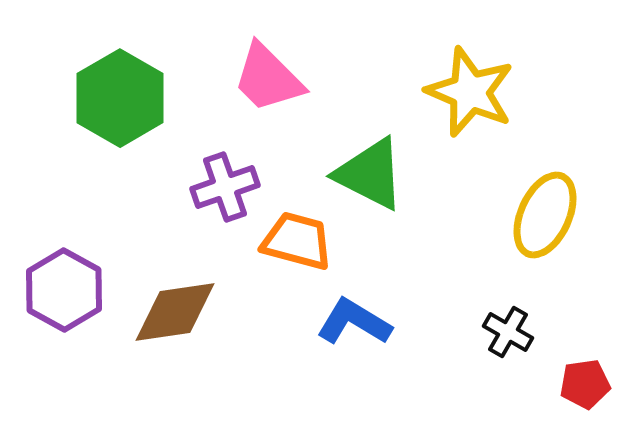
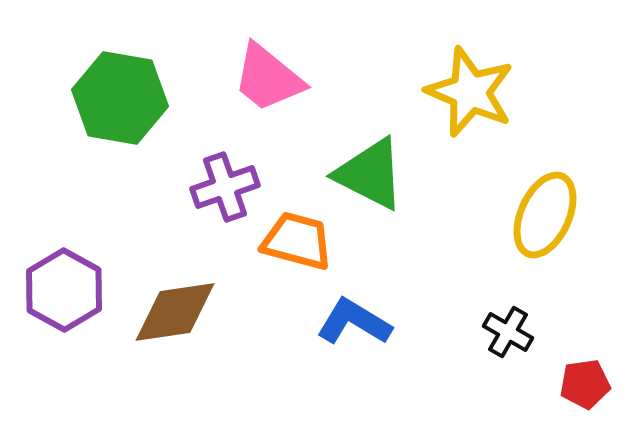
pink trapezoid: rotated 6 degrees counterclockwise
green hexagon: rotated 20 degrees counterclockwise
